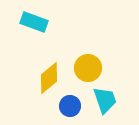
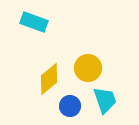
yellow diamond: moved 1 px down
